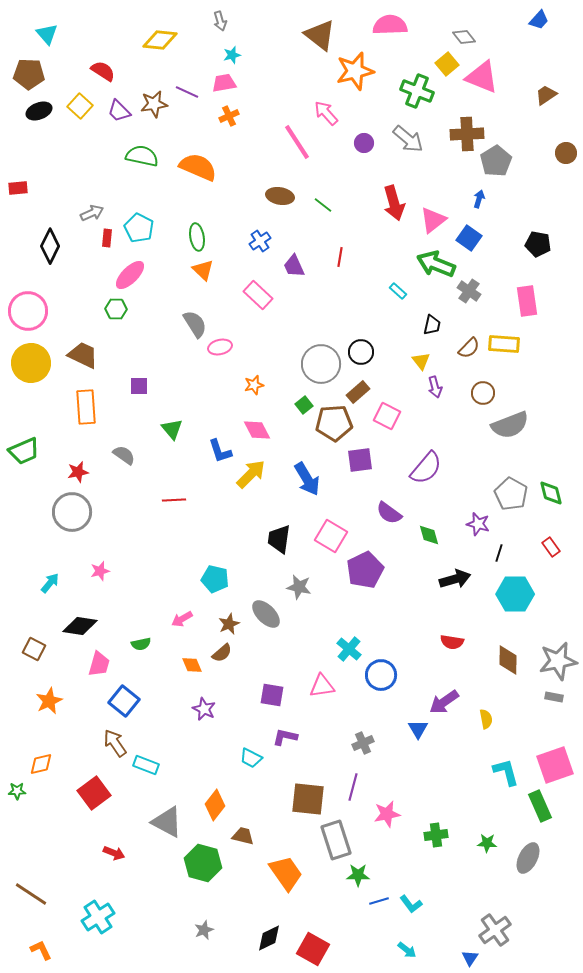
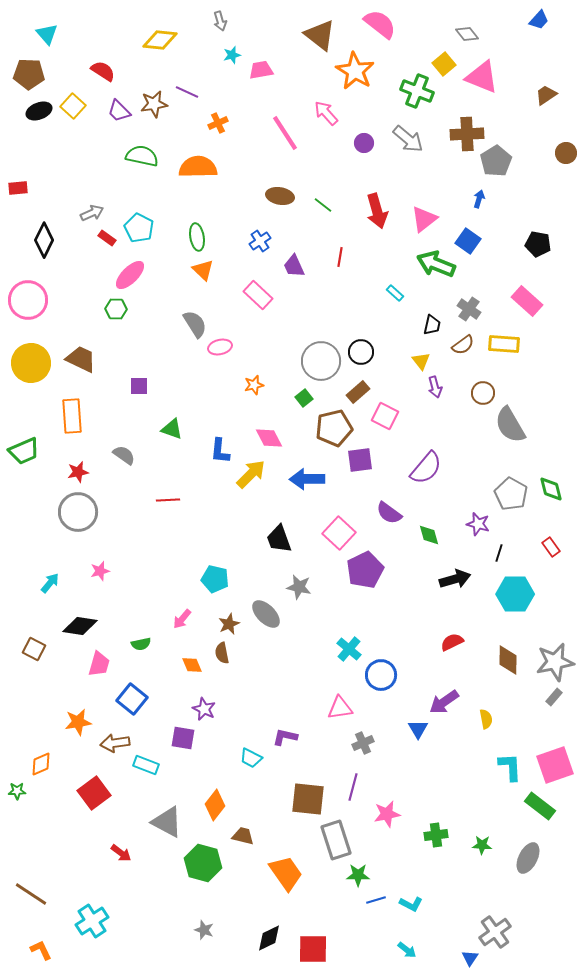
pink semicircle at (390, 25): moved 10 px left, 1 px up; rotated 40 degrees clockwise
gray diamond at (464, 37): moved 3 px right, 3 px up
yellow square at (447, 64): moved 3 px left
orange star at (355, 71): rotated 27 degrees counterclockwise
pink trapezoid at (224, 83): moved 37 px right, 13 px up
yellow square at (80, 106): moved 7 px left
orange cross at (229, 116): moved 11 px left, 7 px down
pink line at (297, 142): moved 12 px left, 9 px up
orange semicircle at (198, 167): rotated 24 degrees counterclockwise
red arrow at (394, 203): moved 17 px left, 8 px down
pink triangle at (433, 220): moved 9 px left, 1 px up
red rectangle at (107, 238): rotated 60 degrees counterclockwise
blue square at (469, 238): moved 1 px left, 3 px down
black diamond at (50, 246): moved 6 px left, 6 px up
cyan rectangle at (398, 291): moved 3 px left, 2 px down
gray cross at (469, 291): moved 18 px down
pink rectangle at (527, 301): rotated 40 degrees counterclockwise
pink circle at (28, 311): moved 11 px up
brown semicircle at (469, 348): moved 6 px left, 3 px up; rotated 10 degrees clockwise
brown trapezoid at (83, 355): moved 2 px left, 4 px down
gray circle at (321, 364): moved 3 px up
green square at (304, 405): moved 7 px up
orange rectangle at (86, 407): moved 14 px left, 9 px down
pink square at (387, 416): moved 2 px left
brown pentagon at (334, 423): moved 5 px down; rotated 9 degrees counterclockwise
gray semicircle at (510, 425): rotated 81 degrees clockwise
green triangle at (172, 429): rotated 30 degrees counterclockwise
pink diamond at (257, 430): moved 12 px right, 8 px down
blue L-shape at (220, 451): rotated 24 degrees clockwise
blue arrow at (307, 479): rotated 120 degrees clockwise
green diamond at (551, 493): moved 4 px up
red line at (174, 500): moved 6 px left
gray circle at (72, 512): moved 6 px right
pink square at (331, 536): moved 8 px right, 3 px up; rotated 12 degrees clockwise
black trapezoid at (279, 539): rotated 28 degrees counterclockwise
pink arrow at (182, 619): rotated 20 degrees counterclockwise
red semicircle at (452, 642): rotated 145 degrees clockwise
brown semicircle at (222, 653): rotated 120 degrees clockwise
gray star at (558, 661): moved 3 px left, 1 px down
pink triangle at (322, 686): moved 18 px right, 22 px down
purple square at (272, 695): moved 89 px left, 43 px down
gray rectangle at (554, 697): rotated 60 degrees counterclockwise
orange star at (49, 701): moved 29 px right, 21 px down; rotated 16 degrees clockwise
blue square at (124, 701): moved 8 px right, 2 px up
brown arrow at (115, 743): rotated 64 degrees counterclockwise
orange diamond at (41, 764): rotated 10 degrees counterclockwise
cyan L-shape at (506, 772): moved 4 px right, 5 px up; rotated 12 degrees clockwise
green rectangle at (540, 806): rotated 28 degrees counterclockwise
green star at (487, 843): moved 5 px left, 2 px down
red arrow at (114, 853): moved 7 px right; rotated 15 degrees clockwise
blue line at (379, 901): moved 3 px left, 1 px up
cyan L-shape at (411, 904): rotated 25 degrees counterclockwise
cyan cross at (98, 917): moved 6 px left, 4 px down
gray star at (204, 930): rotated 30 degrees counterclockwise
gray cross at (495, 930): moved 2 px down
red square at (313, 949): rotated 28 degrees counterclockwise
